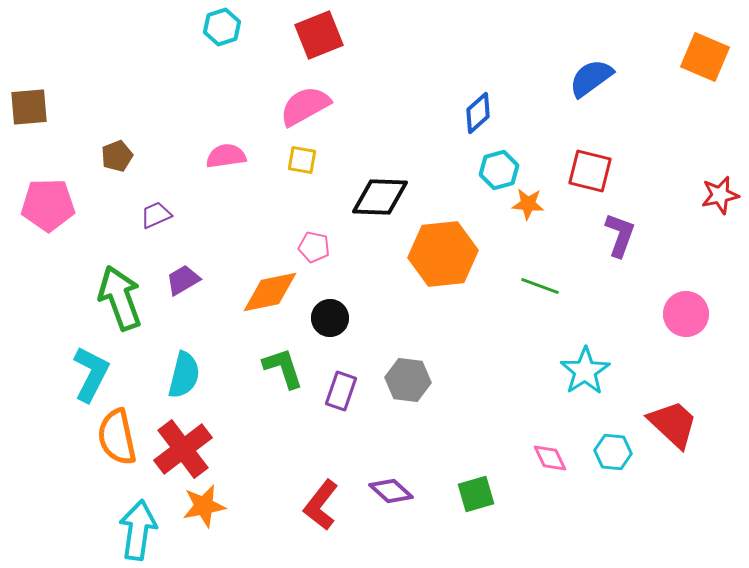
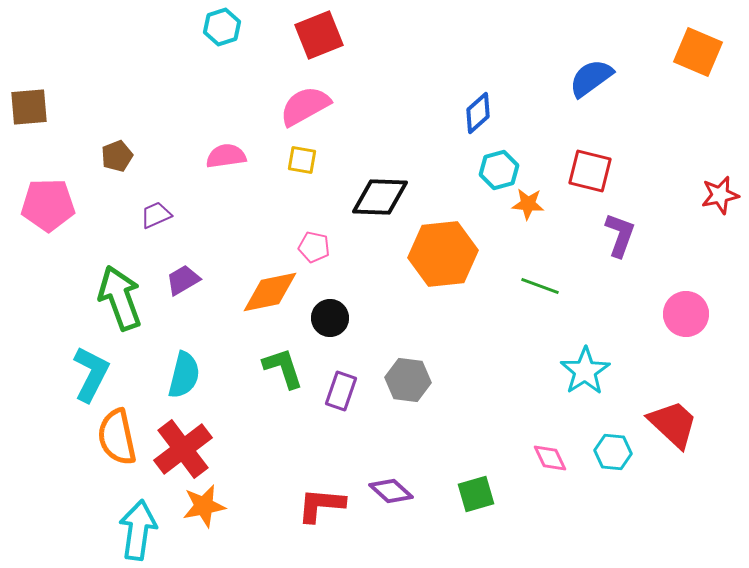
orange square at (705, 57): moved 7 px left, 5 px up
red L-shape at (321, 505): rotated 57 degrees clockwise
